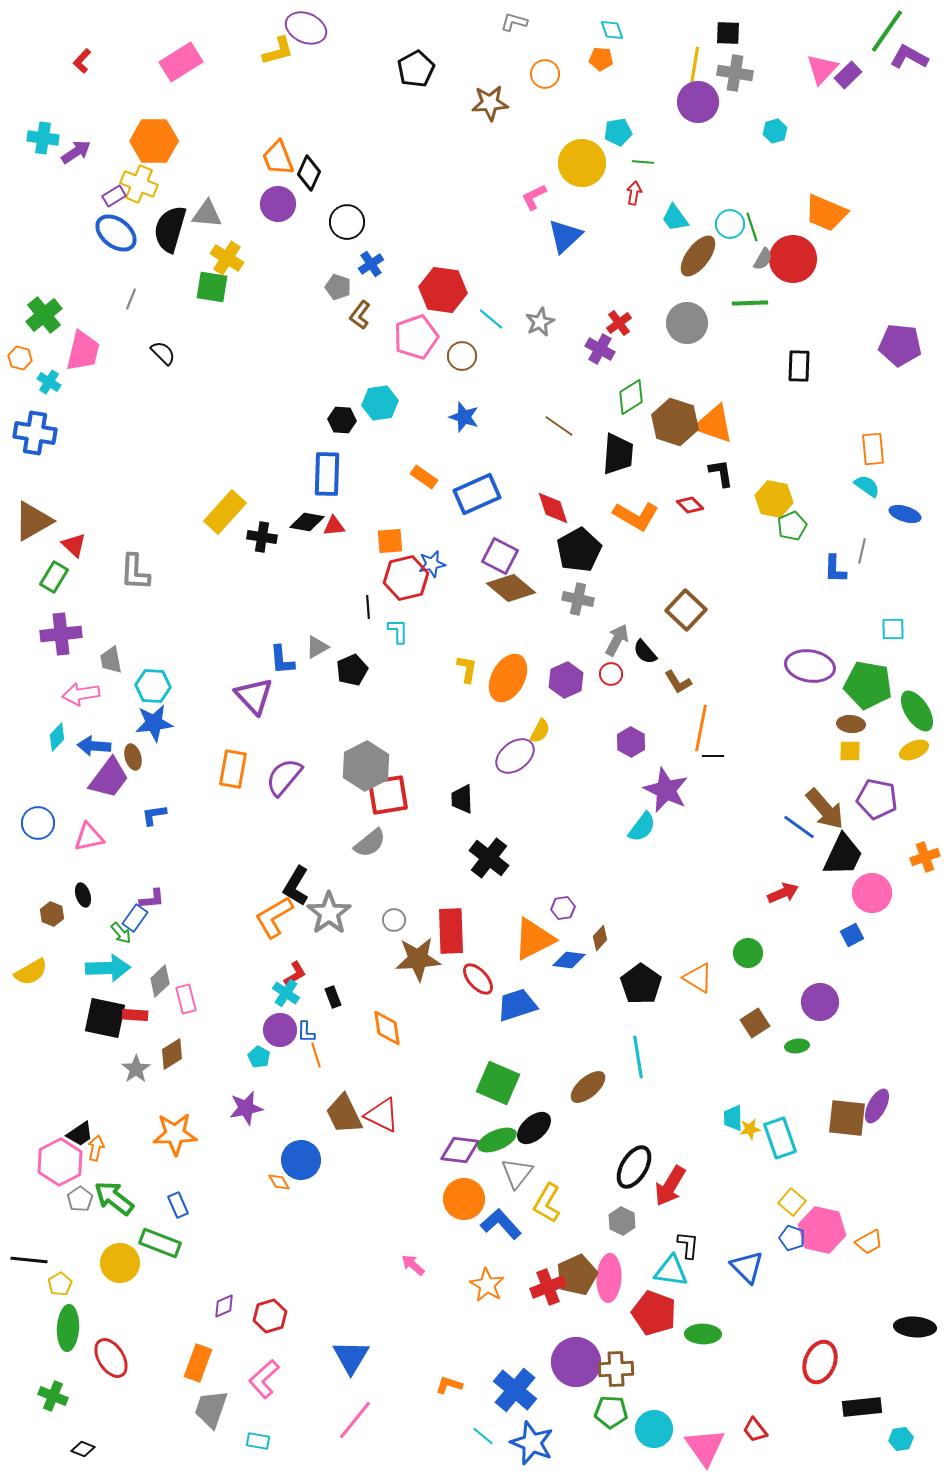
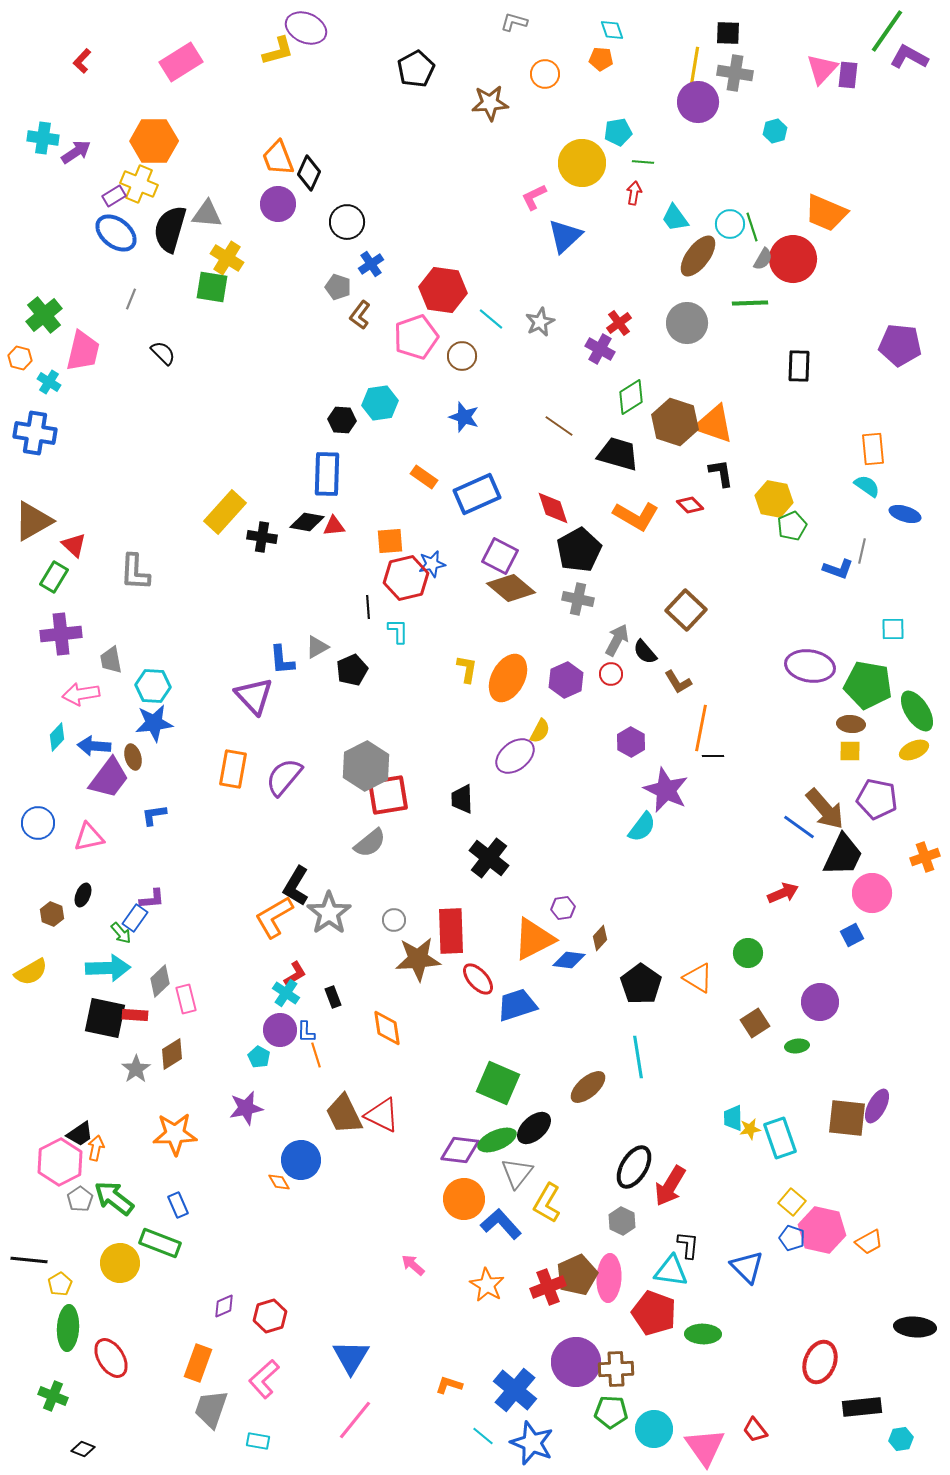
purple rectangle at (848, 75): rotated 40 degrees counterclockwise
black trapezoid at (618, 454): rotated 78 degrees counterclockwise
blue L-shape at (835, 569): moved 3 px right; rotated 72 degrees counterclockwise
black ellipse at (83, 895): rotated 40 degrees clockwise
